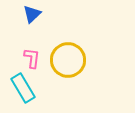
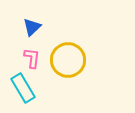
blue triangle: moved 13 px down
